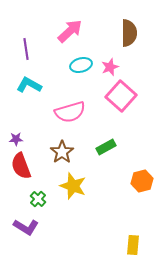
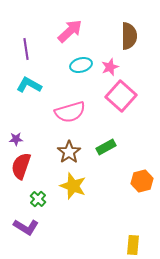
brown semicircle: moved 3 px down
brown star: moved 7 px right
red semicircle: rotated 40 degrees clockwise
